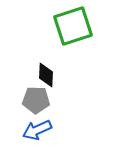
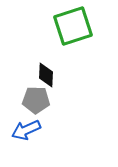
blue arrow: moved 11 px left
